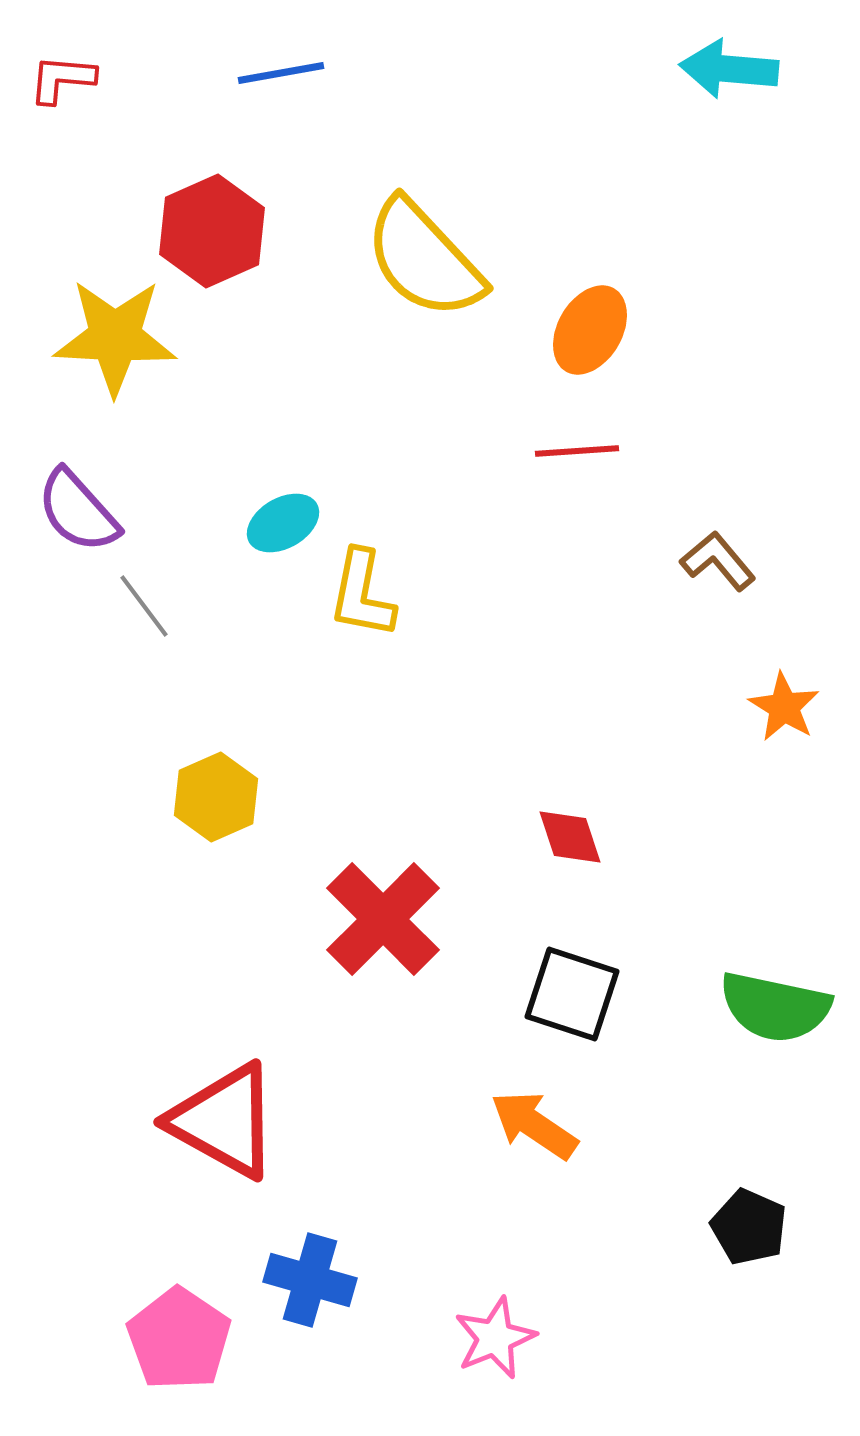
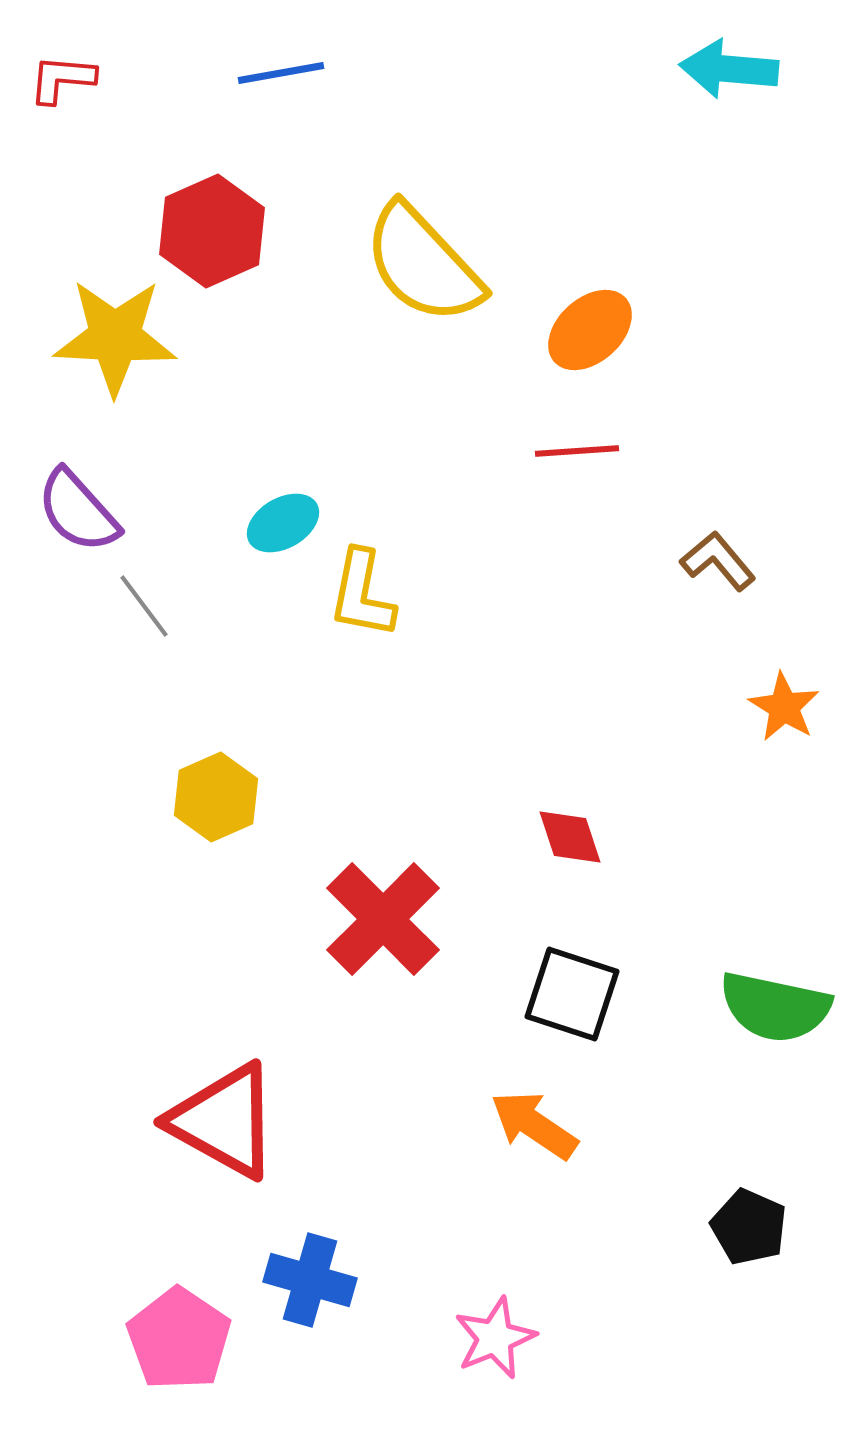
yellow semicircle: moved 1 px left, 5 px down
orange ellipse: rotated 18 degrees clockwise
